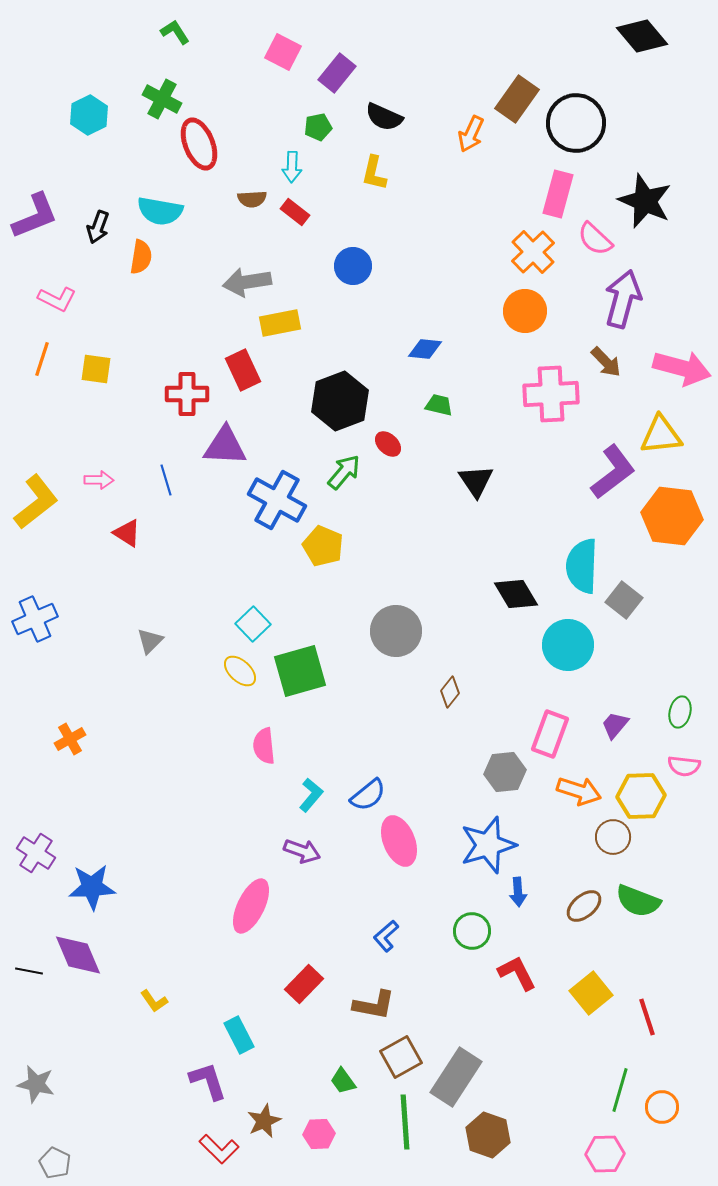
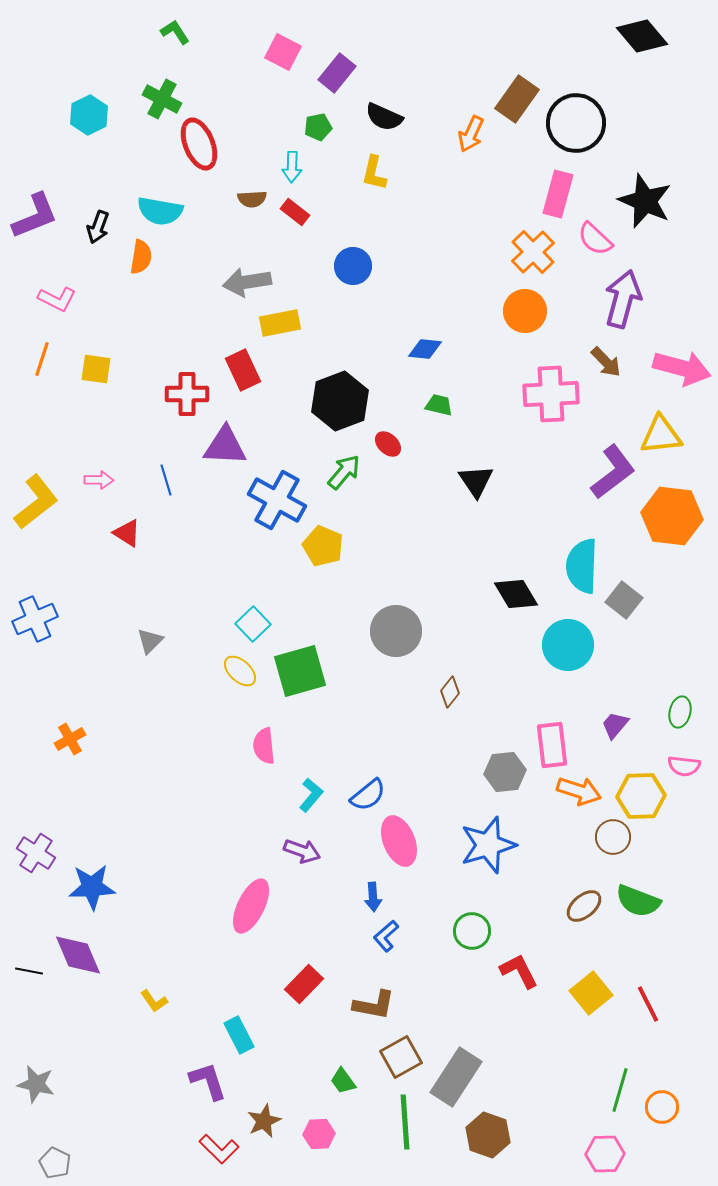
pink rectangle at (550, 734): moved 2 px right, 11 px down; rotated 27 degrees counterclockwise
blue arrow at (518, 892): moved 145 px left, 5 px down
red L-shape at (517, 973): moved 2 px right, 2 px up
red line at (647, 1017): moved 1 px right, 13 px up; rotated 9 degrees counterclockwise
